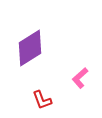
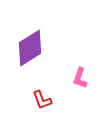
pink L-shape: rotated 30 degrees counterclockwise
